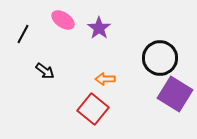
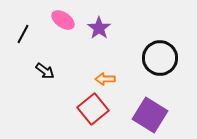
purple square: moved 25 px left, 21 px down
red square: rotated 12 degrees clockwise
